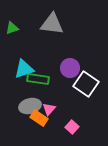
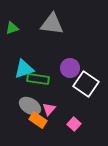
gray ellipse: rotated 45 degrees clockwise
orange rectangle: moved 1 px left, 2 px down
pink square: moved 2 px right, 3 px up
